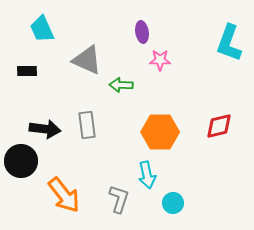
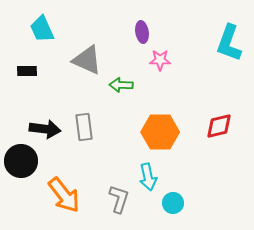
gray rectangle: moved 3 px left, 2 px down
cyan arrow: moved 1 px right, 2 px down
